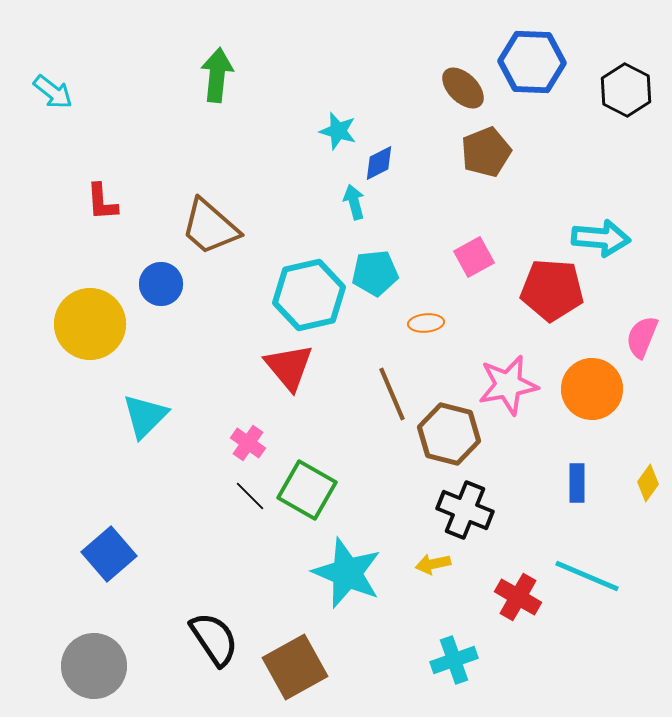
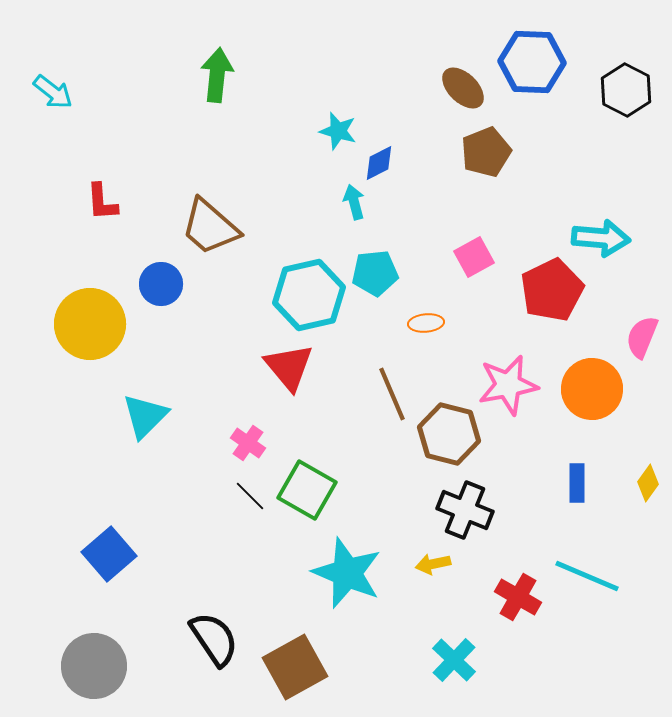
red pentagon at (552, 290): rotated 30 degrees counterclockwise
cyan cross at (454, 660): rotated 27 degrees counterclockwise
